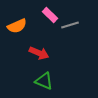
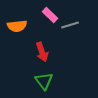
orange semicircle: rotated 18 degrees clockwise
red arrow: moved 3 px right, 1 px up; rotated 48 degrees clockwise
green triangle: rotated 30 degrees clockwise
